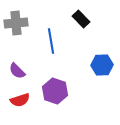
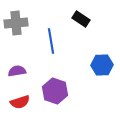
black rectangle: rotated 12 degrees counterclockwise
purple semicircle: rotated 126 degrees clockwise
red semicircle: moved 2 px down
